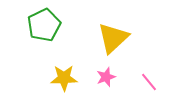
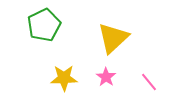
pink star: rotated 18 degrees counterclockwise
